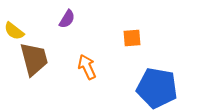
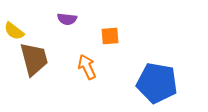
purple semicircle: rotated 66 degrees clockwise
orange square: moved 22 px left, 2 px up
blue pentagon: moved 5 px up
